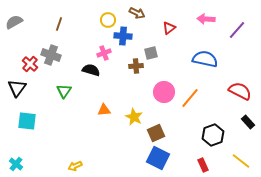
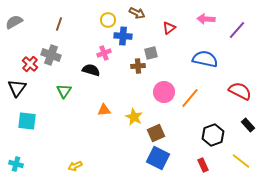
brown cross: moved 2 px right
black rectangle: moved 3 px down
cyan cross: rotated 24 degrees counterclockwise
